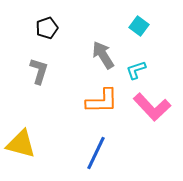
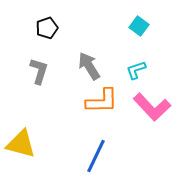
gray arrow: moved 14 px left, 11 px down
blue line: moved 3 px down
